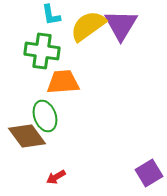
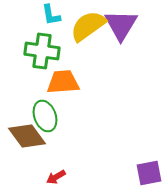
purple square: rotated 20 degrees clockwise
